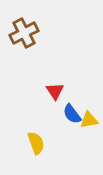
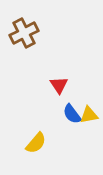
red triangle: moved 4 px right, 6 px up
yellow triangle: moved 5 px up
yellow semicircle: rotated 60 degrees clockwise
